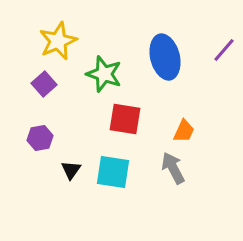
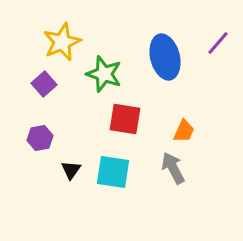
yellow star: moved 4 px right, 1 px down
purple line: moved 6 px left, 7 px up
